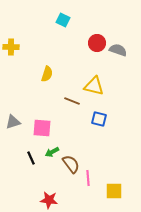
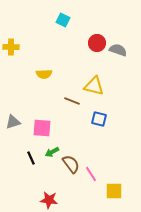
yellow semicircle: moved 3 px left; rotated 70 degrees clockwise
pink line: moved 3 px right, 4 px up; rotated 28 degrees counterclockwise
